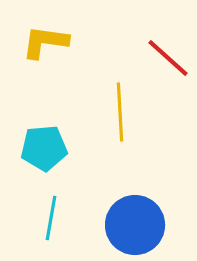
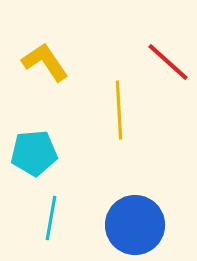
yellow L-shape: moved 20 px down; rotated 48 degrees clockwise
red line: moved 4 px down
yellow line: moved 1 px left, 2 px up
cyan pentagon: moved 10 px left, 5 px down
